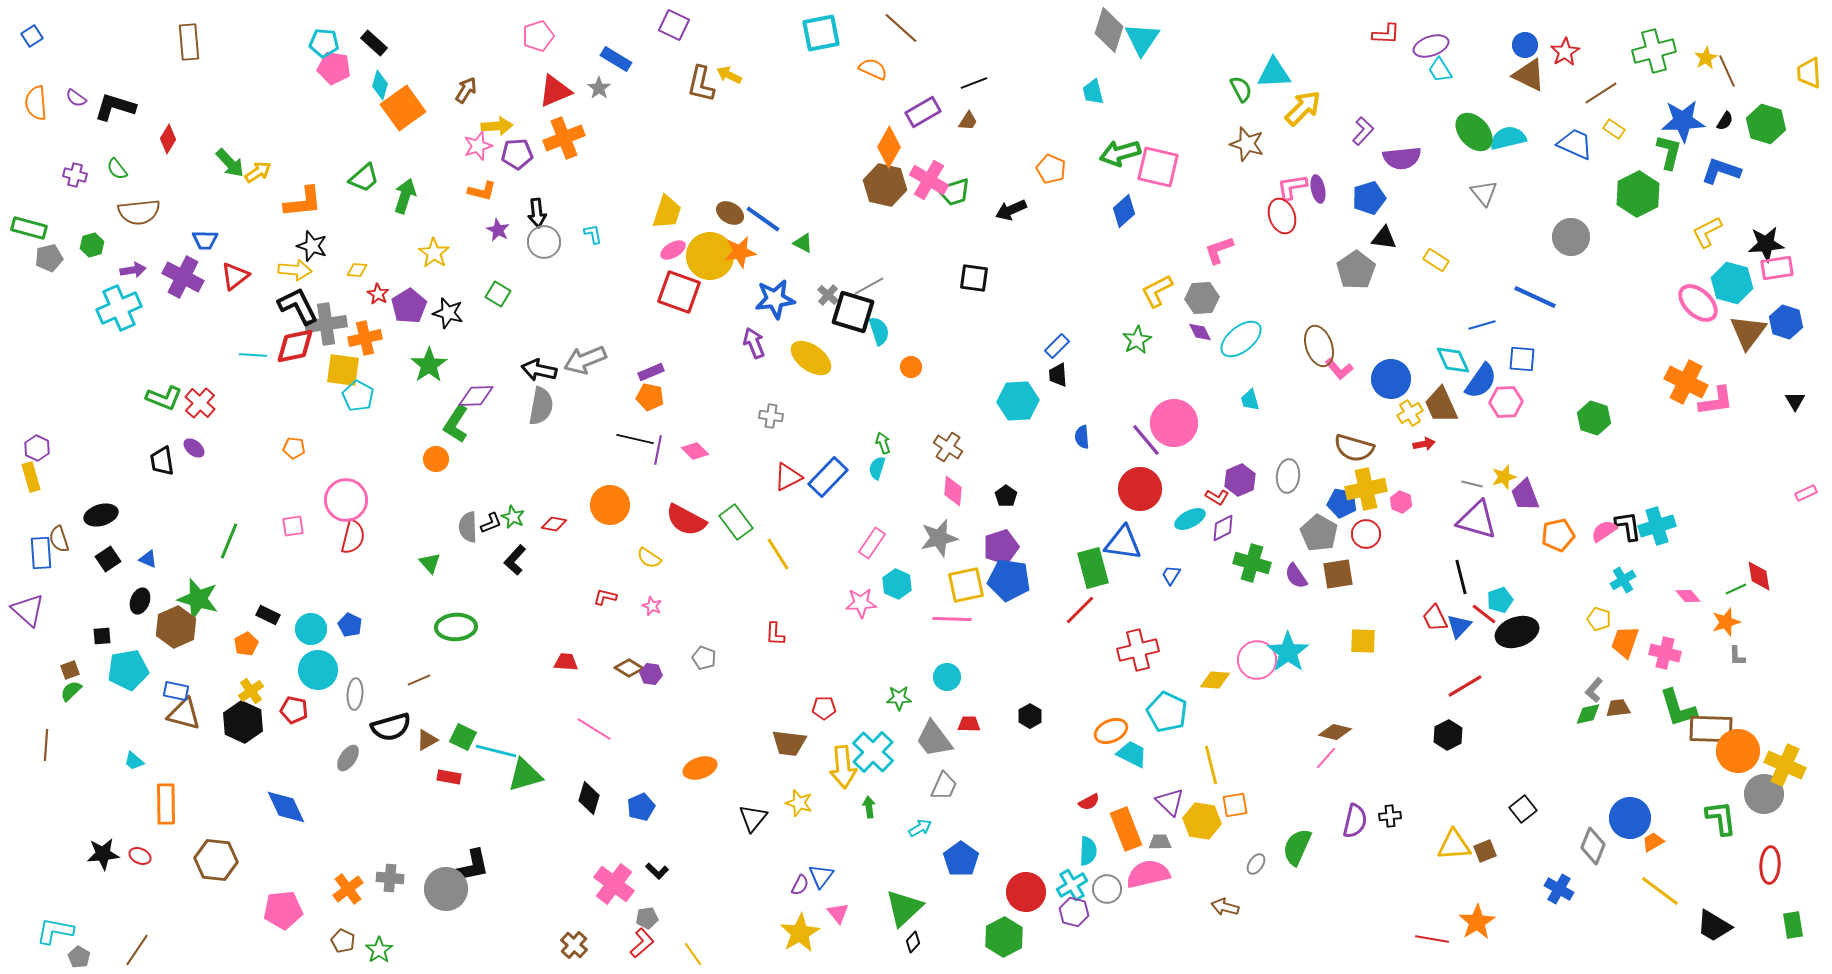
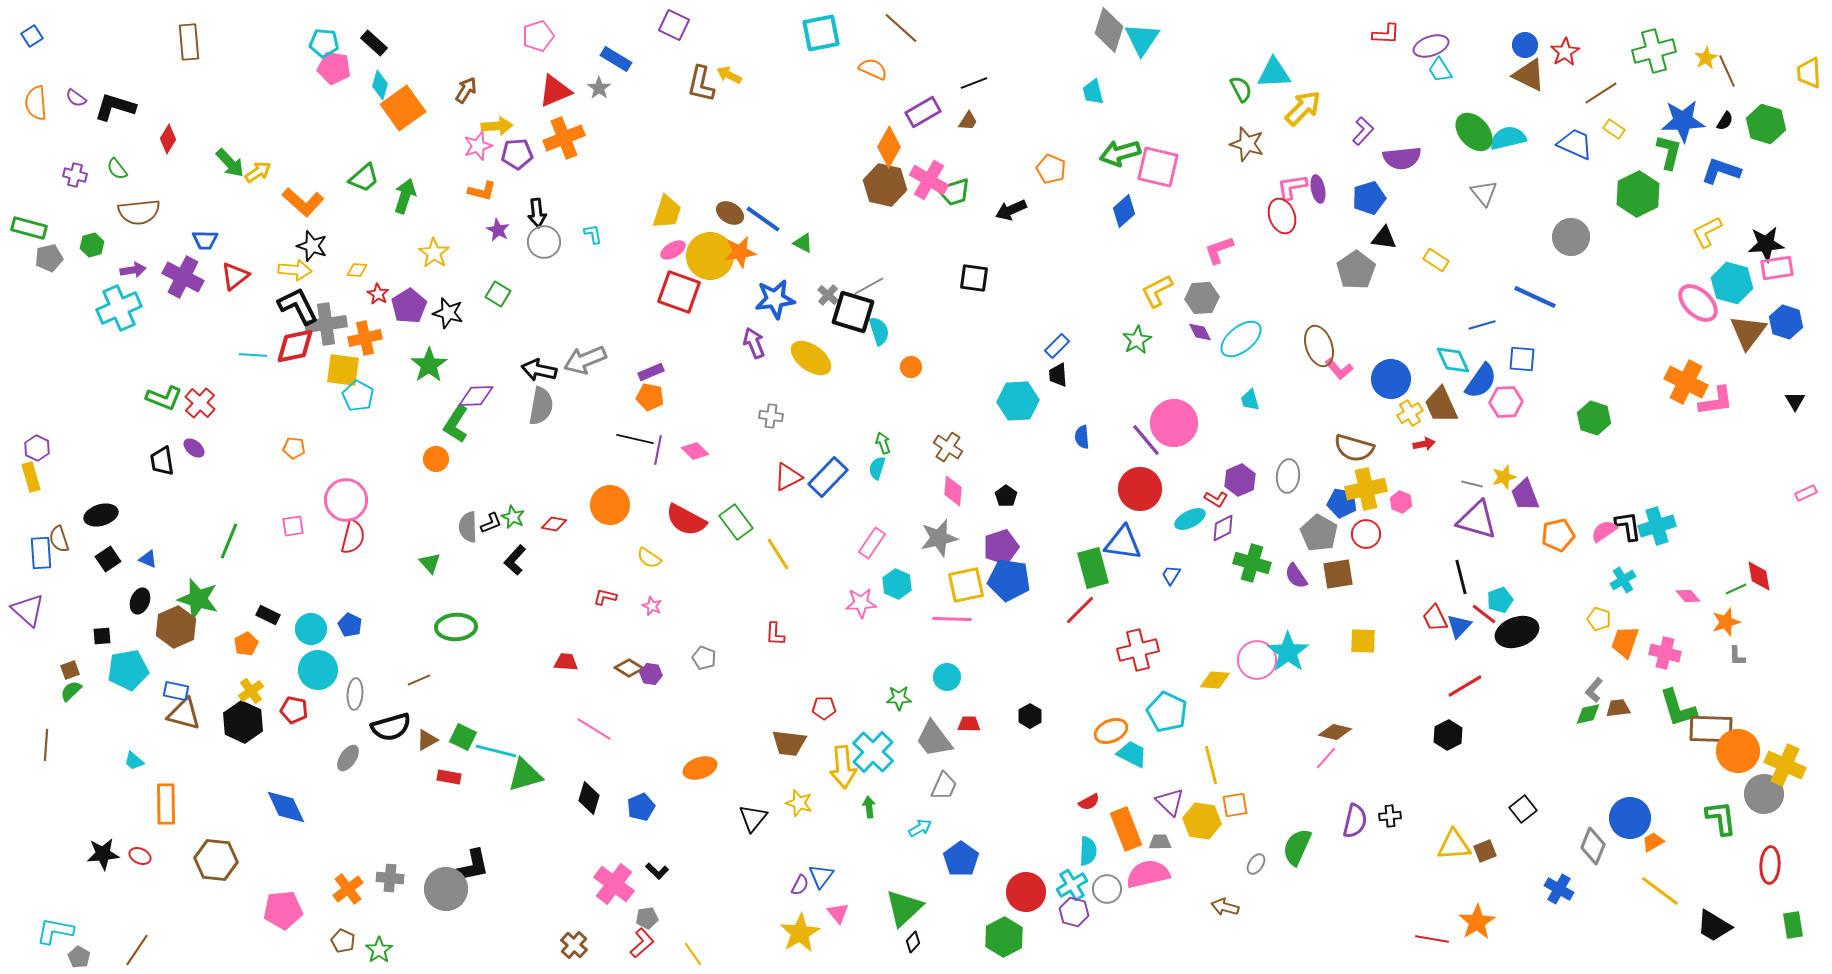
orange L-shape at (303, 202): rotated 48 degrees clockwise
red L-shape at (1217, 497): moved 1 px left, 2 px down
